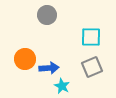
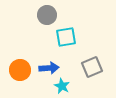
cyan square: moved 25 px left; rotated 10 degrees counterclockwise
orange circle: moved 5 px left, 11 px down
